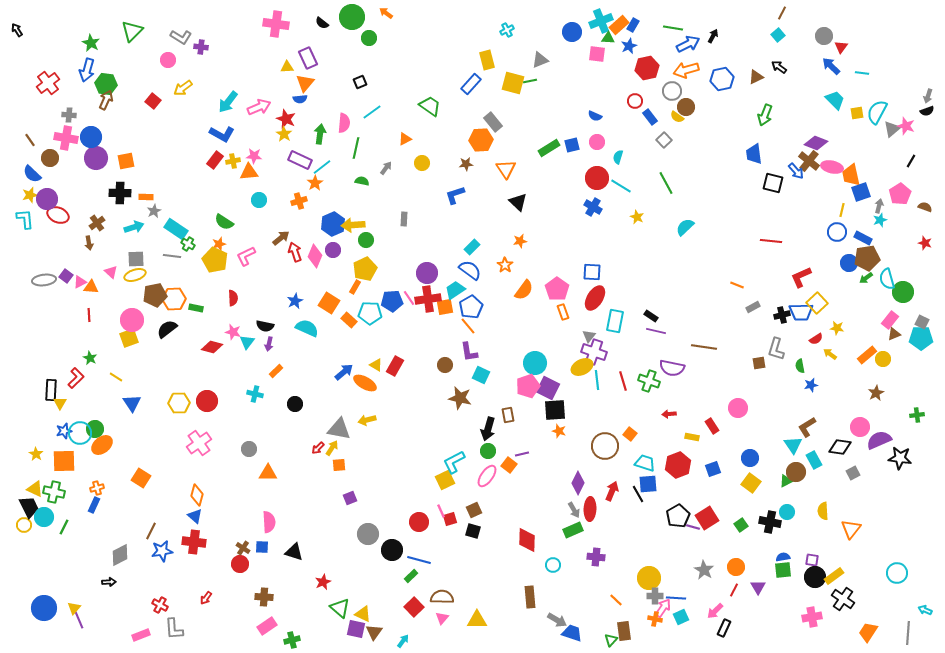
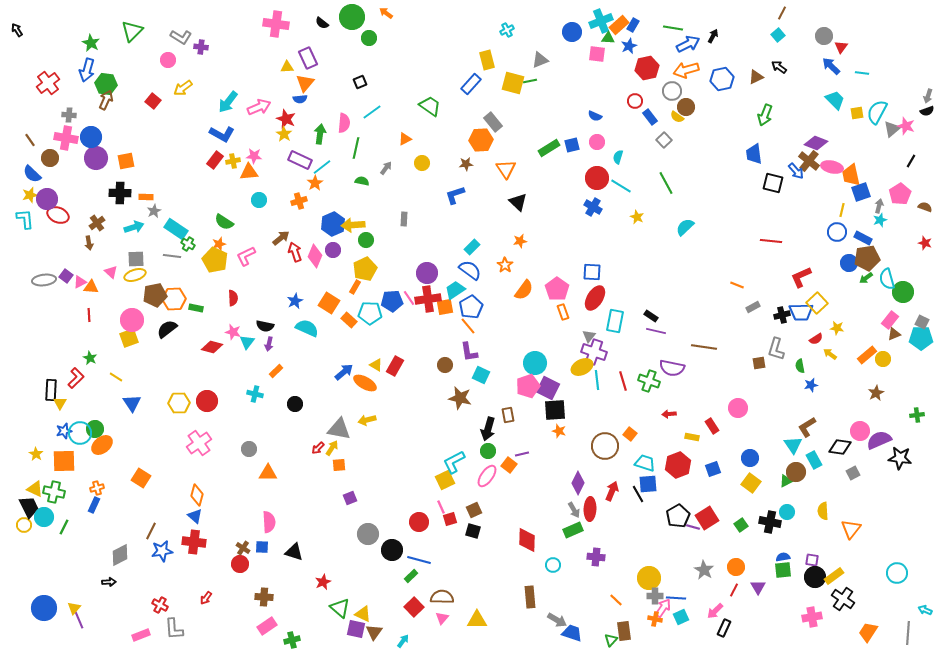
pink circle at (860, 427): moved 4 px down
pink line at (441, 511): moved 4 px up
